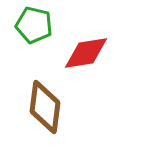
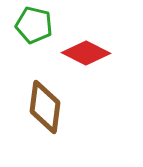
red diamond: rotated 36 degrees clockwise
